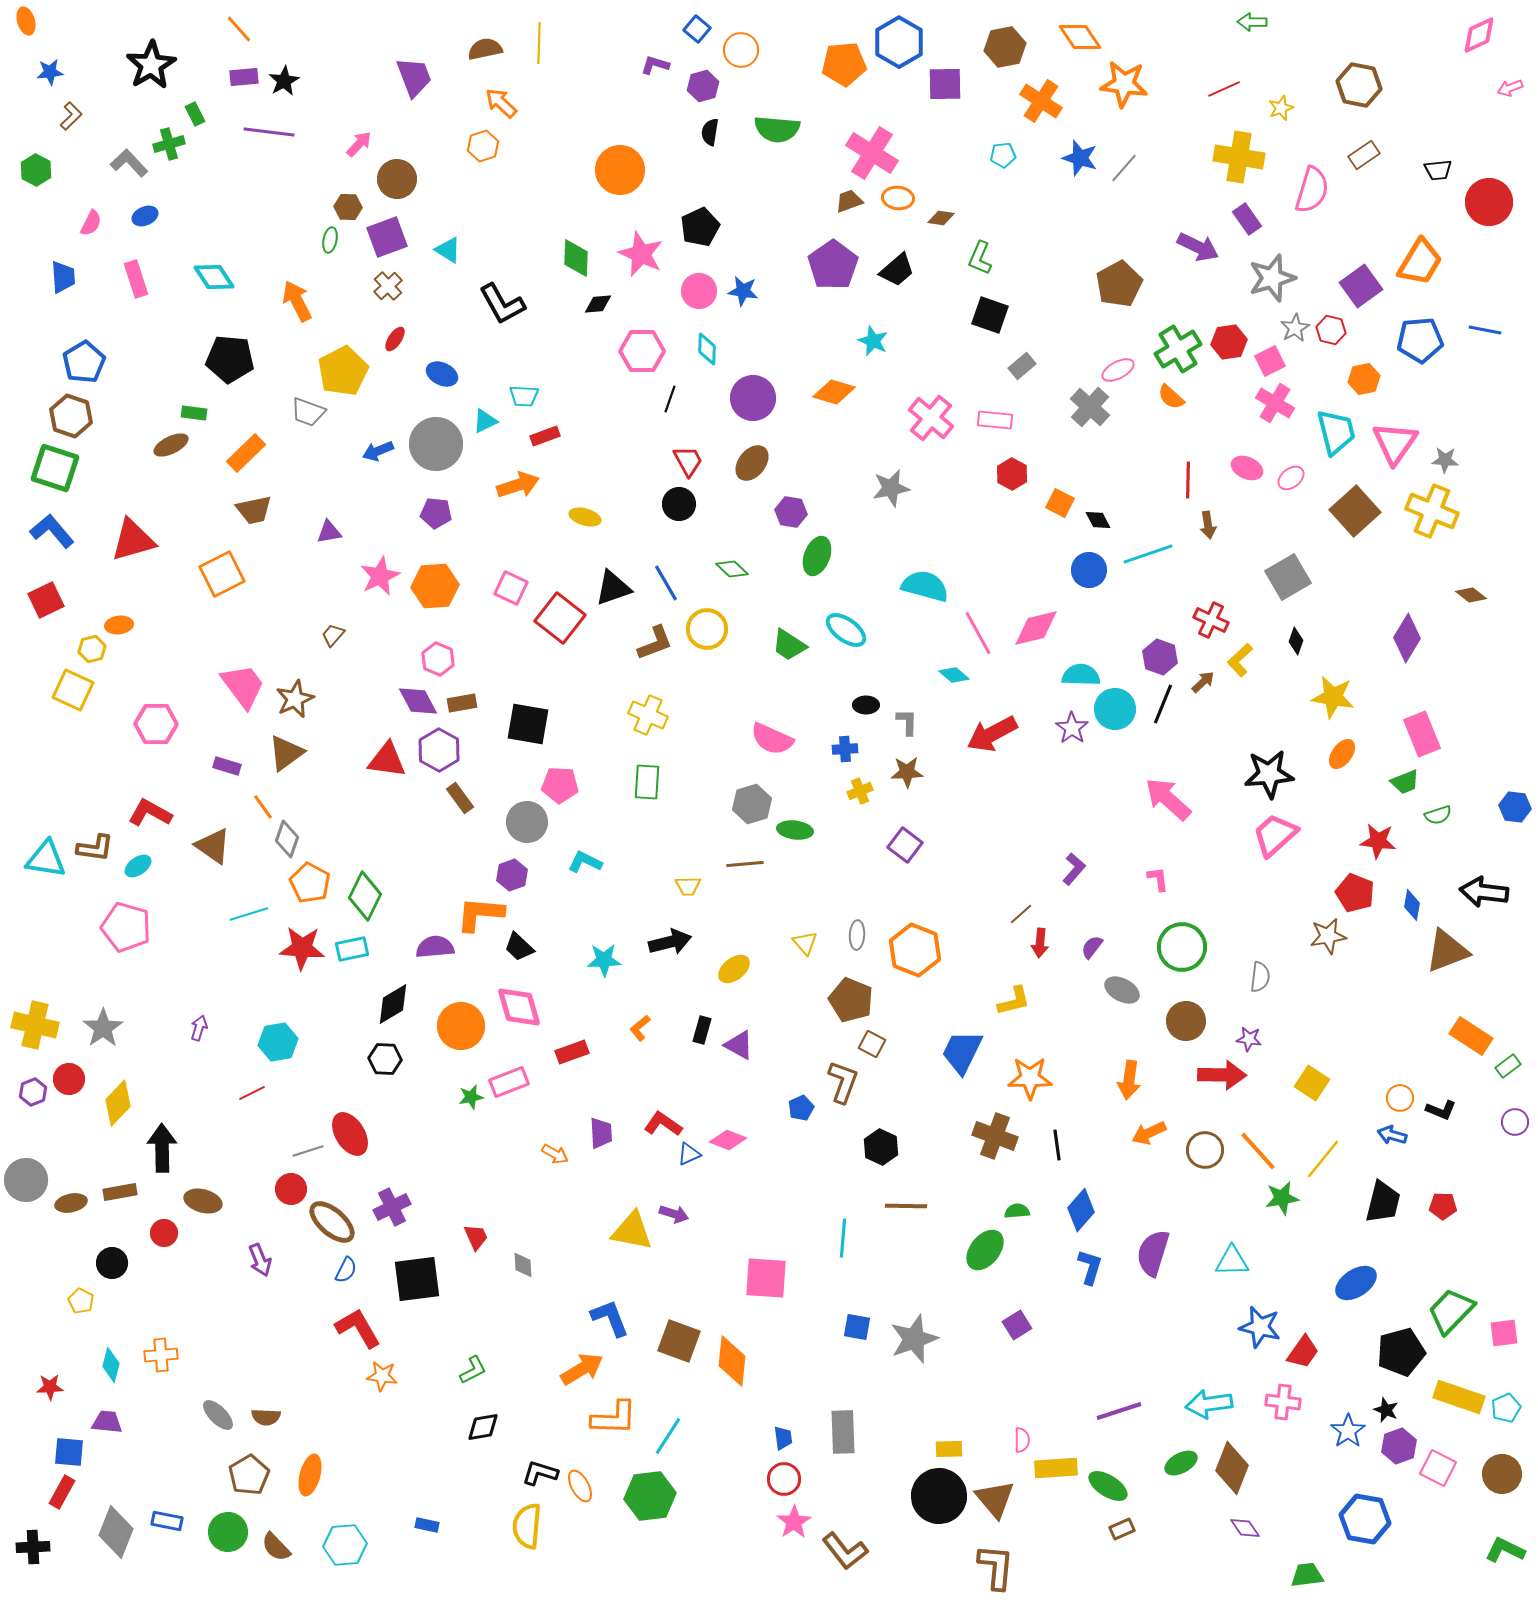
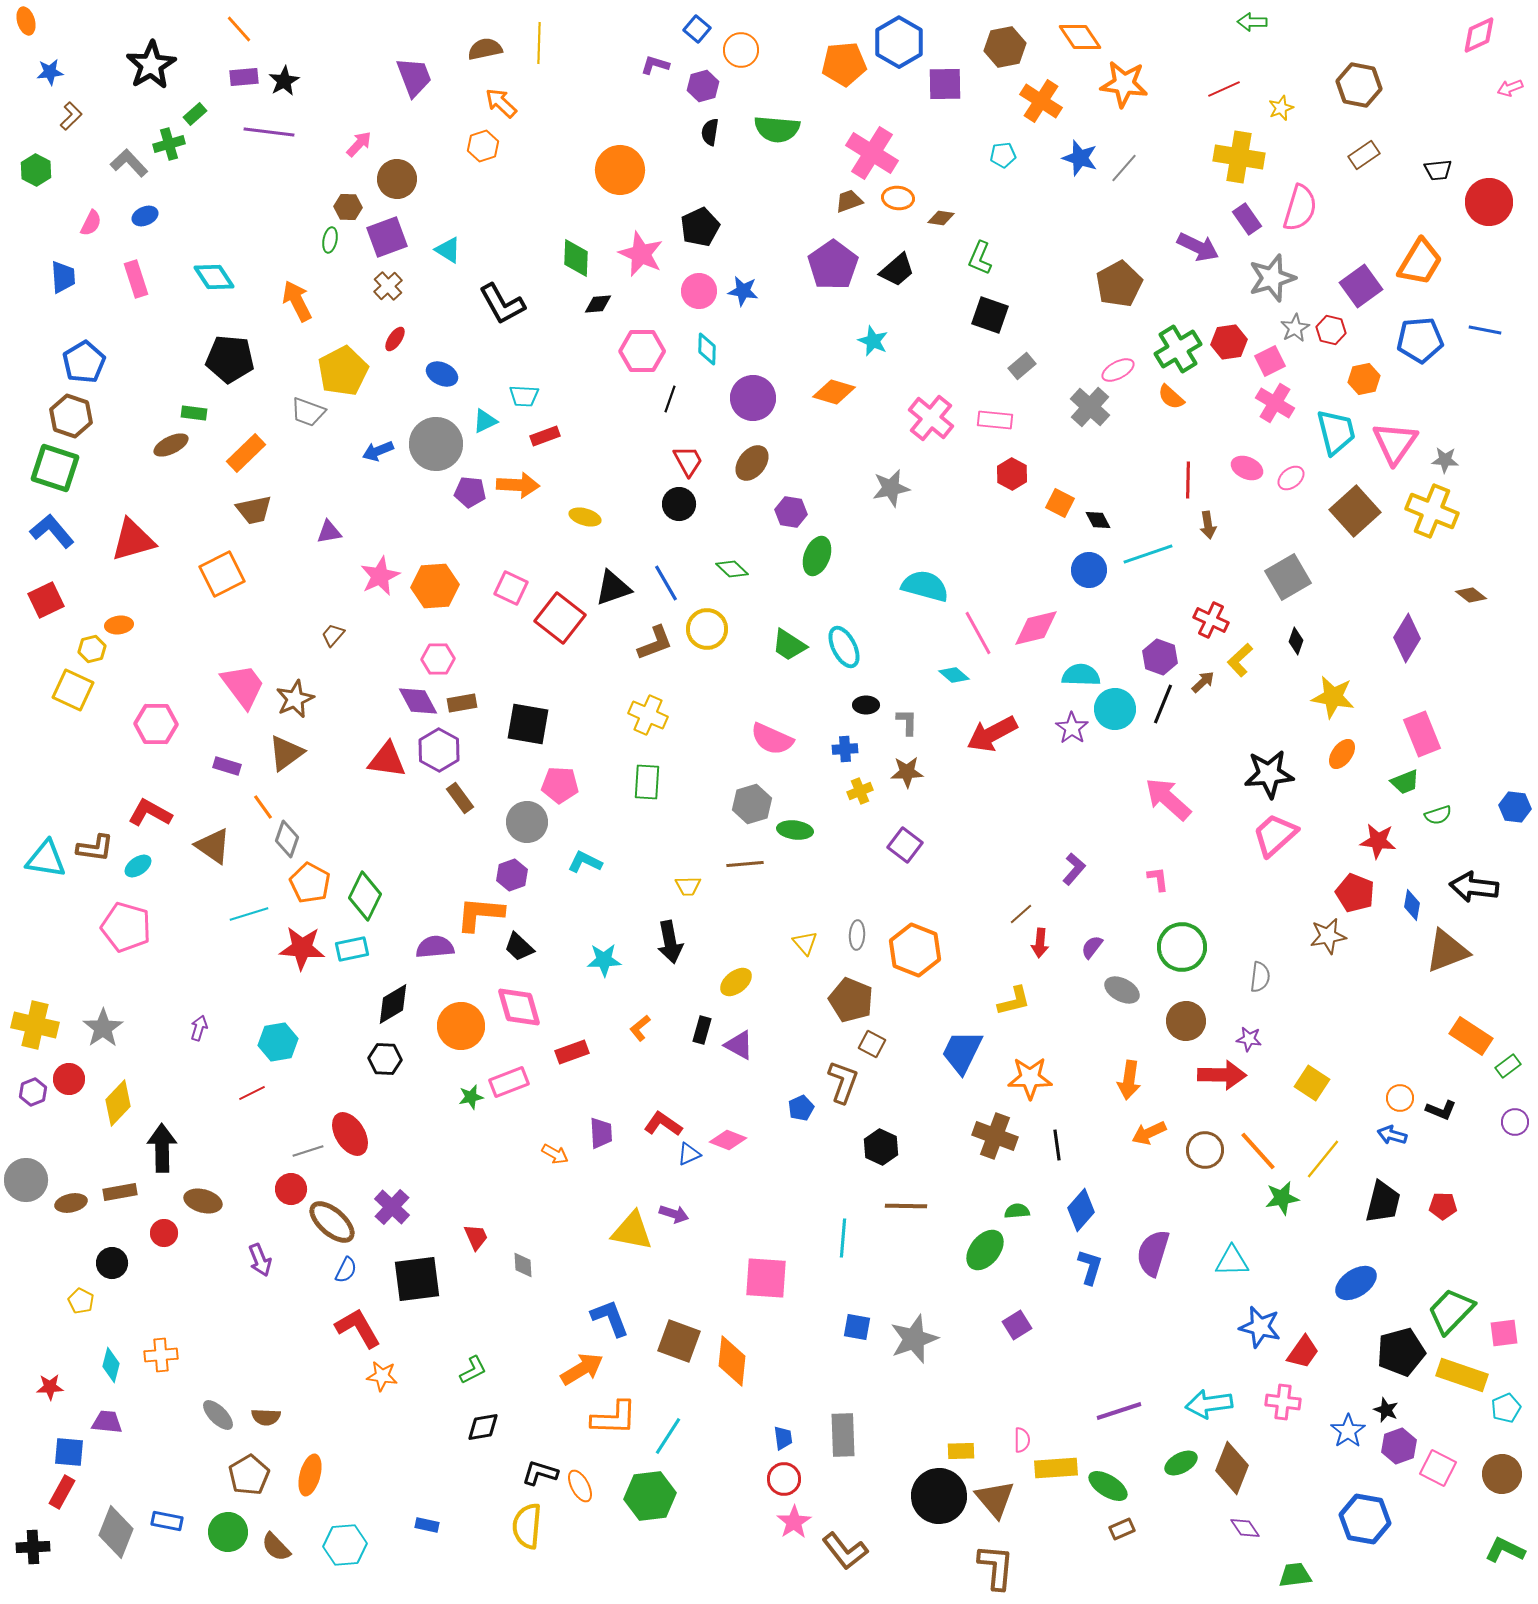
green rectangle at (195, 114): rotated 75 degrees clockwise
pink semicircle at (1312, 190): moved 12 px left, 18 px down
orange arrow at (518, 485): rotated 21 degrees clockwise
purple pentagon at (436, 513): moved 34 px right, 21 px up
cyan ellipse at (846, 630): moved 2 px left, 17 px down; rotated 27 degrees clockwise
pink hexagon at (438, 659): rotated 24 degrees counterclockwise
black arrow at (1484, 892): moved 10 px left, 5 px up
black arrow at (670, 942): rotated 93 degrees clockwise
yellow ellipse at (734, 969): moved 2 px right, 13 px down
purple cross at (392, 1207): rotated 21 degrees counterclockwise
yellow rectangle at (1459, 1397): moved 3 px right, 22 px up
gray rectangle at (843, 1432): moved 3 px down
yellow rectangle at (949, 1449): moved 12 px right, 2 px down
green trapezoid at (1307, 1575): moved 12 px left
